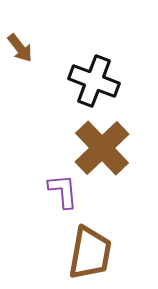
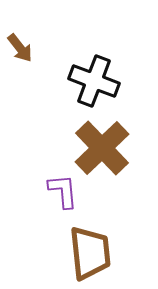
brown trapezoid: rotated 16 degrees counterclockwise
